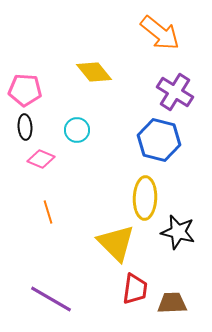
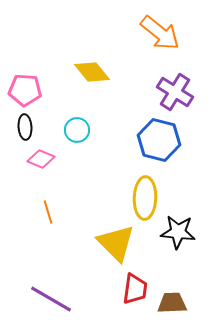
yellow diamond: moved 2 px left
black star: rotated 8 degrees counterclockwise
